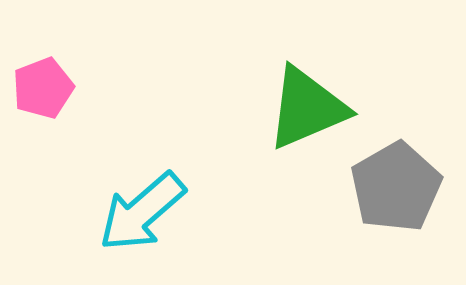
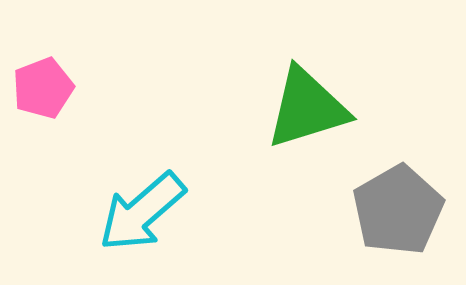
green triangle: rotated 6 degrees clockwise
gray pentagon: moved 2 px right, 23 px down
